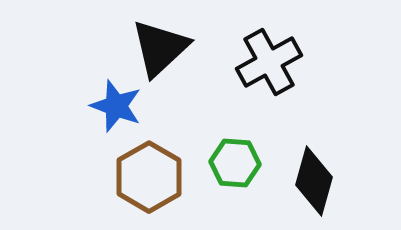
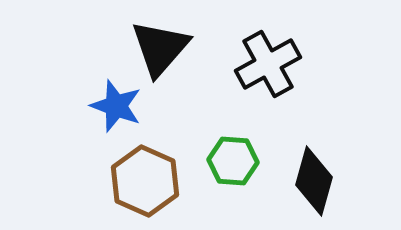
black triangle: rotated 6 degrees counterclockwise
black cross: moved 1 px left, 2 px down
green hexagon: moved 2 px left, 2 px up
brown hexagon: moved 4 px left, 4 px down; rotated 6 degrees counterclockwise
